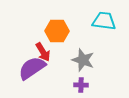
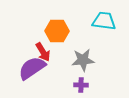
gray star: rotated 25 degrees counterclockwise
